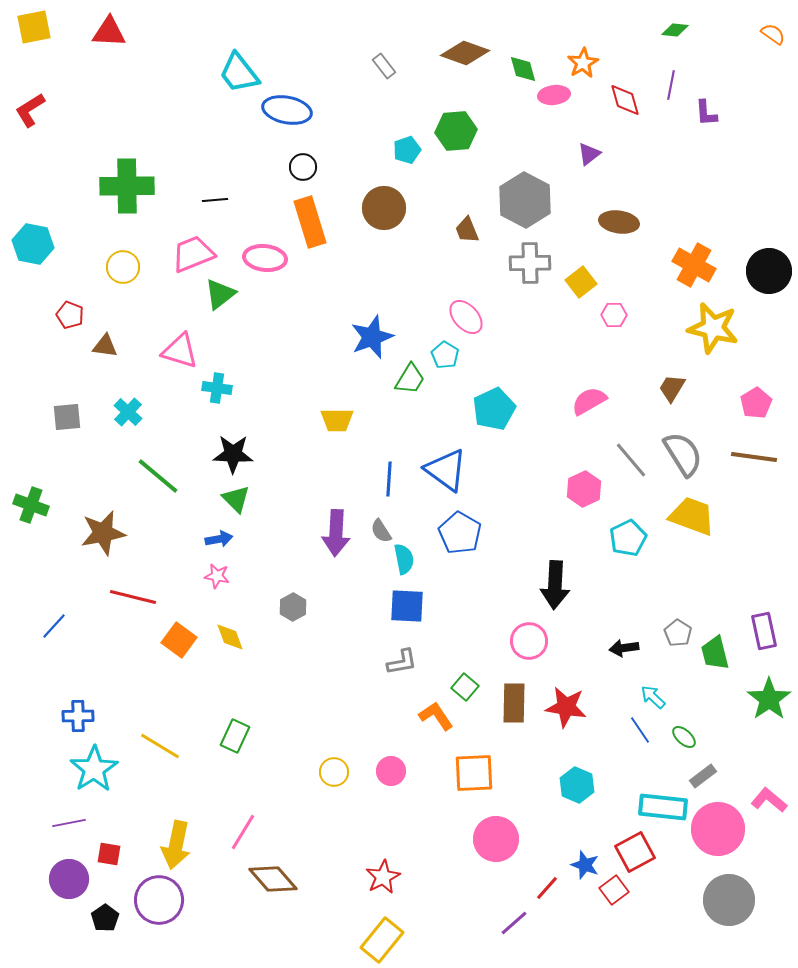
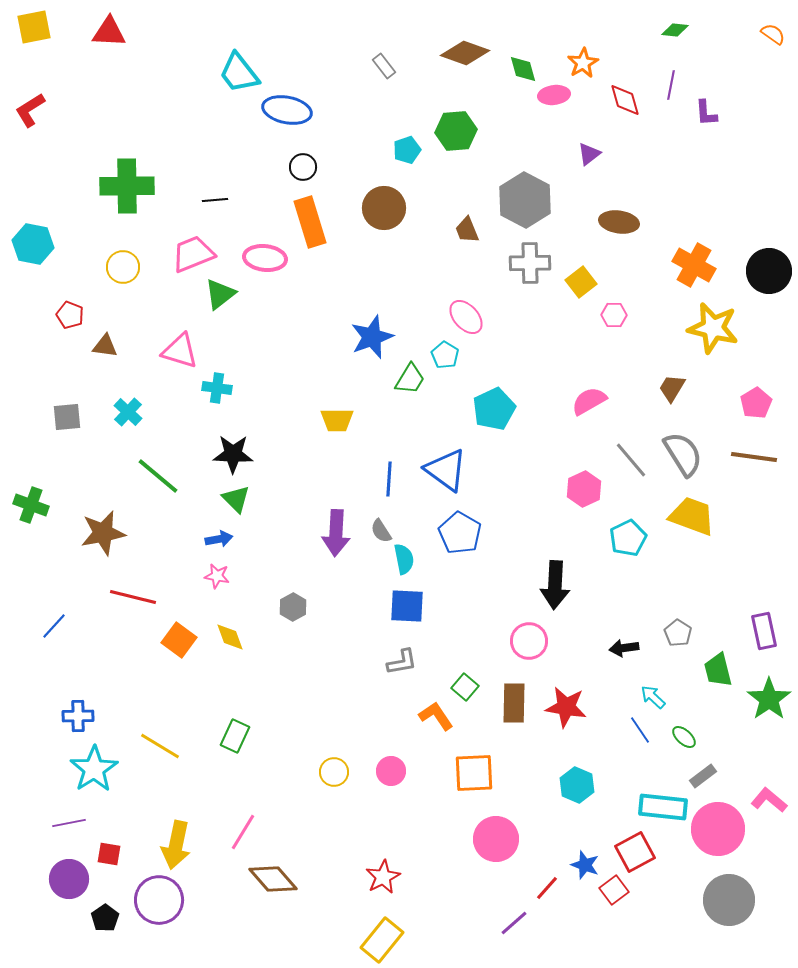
green trapezoid at (715, 653): moved 3 px right, 17 px down
